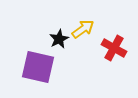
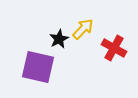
yellow arrow: rotated 10 degrees counterclockwise
